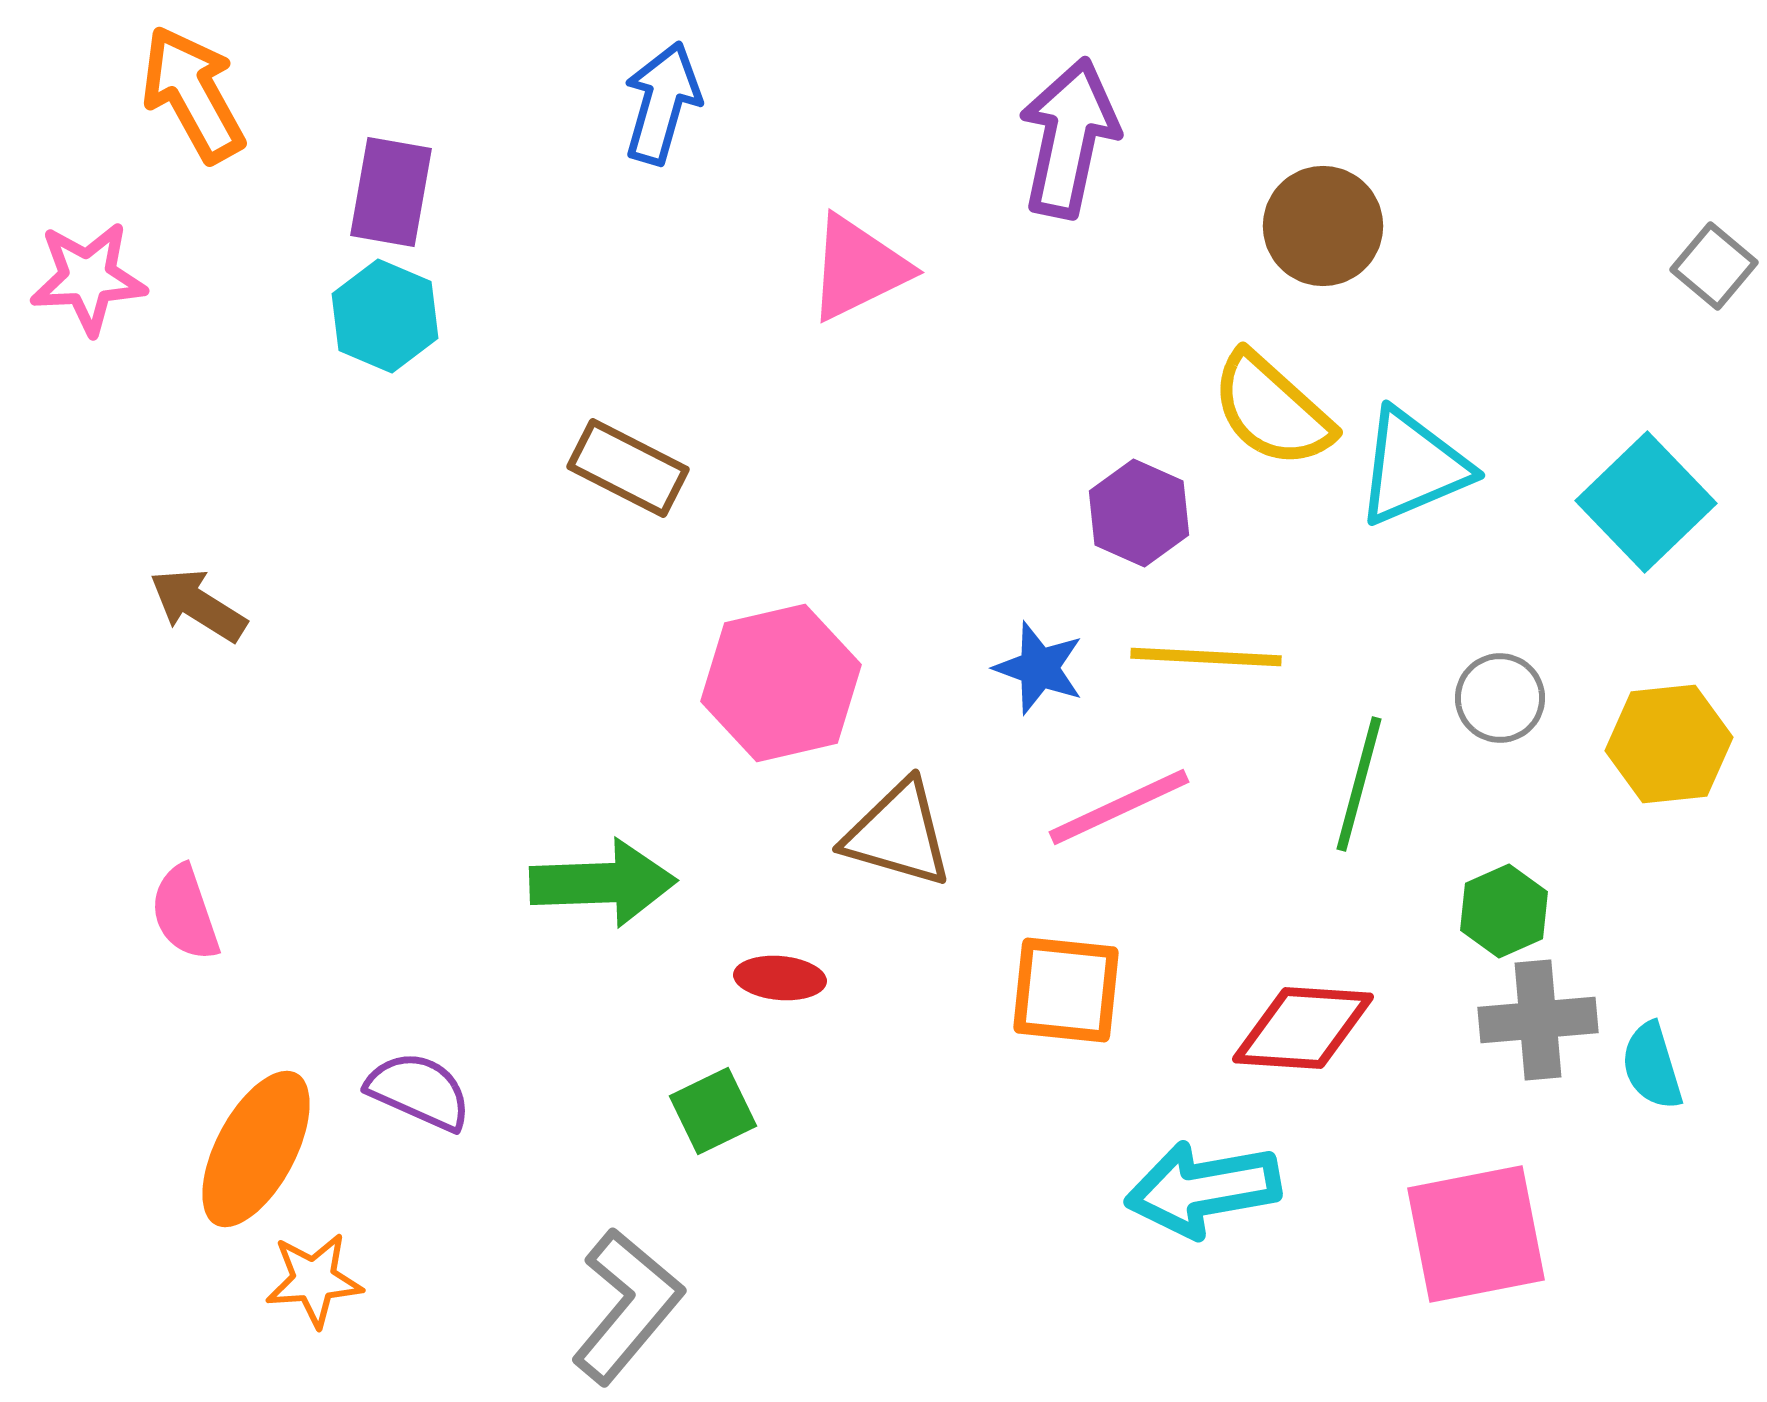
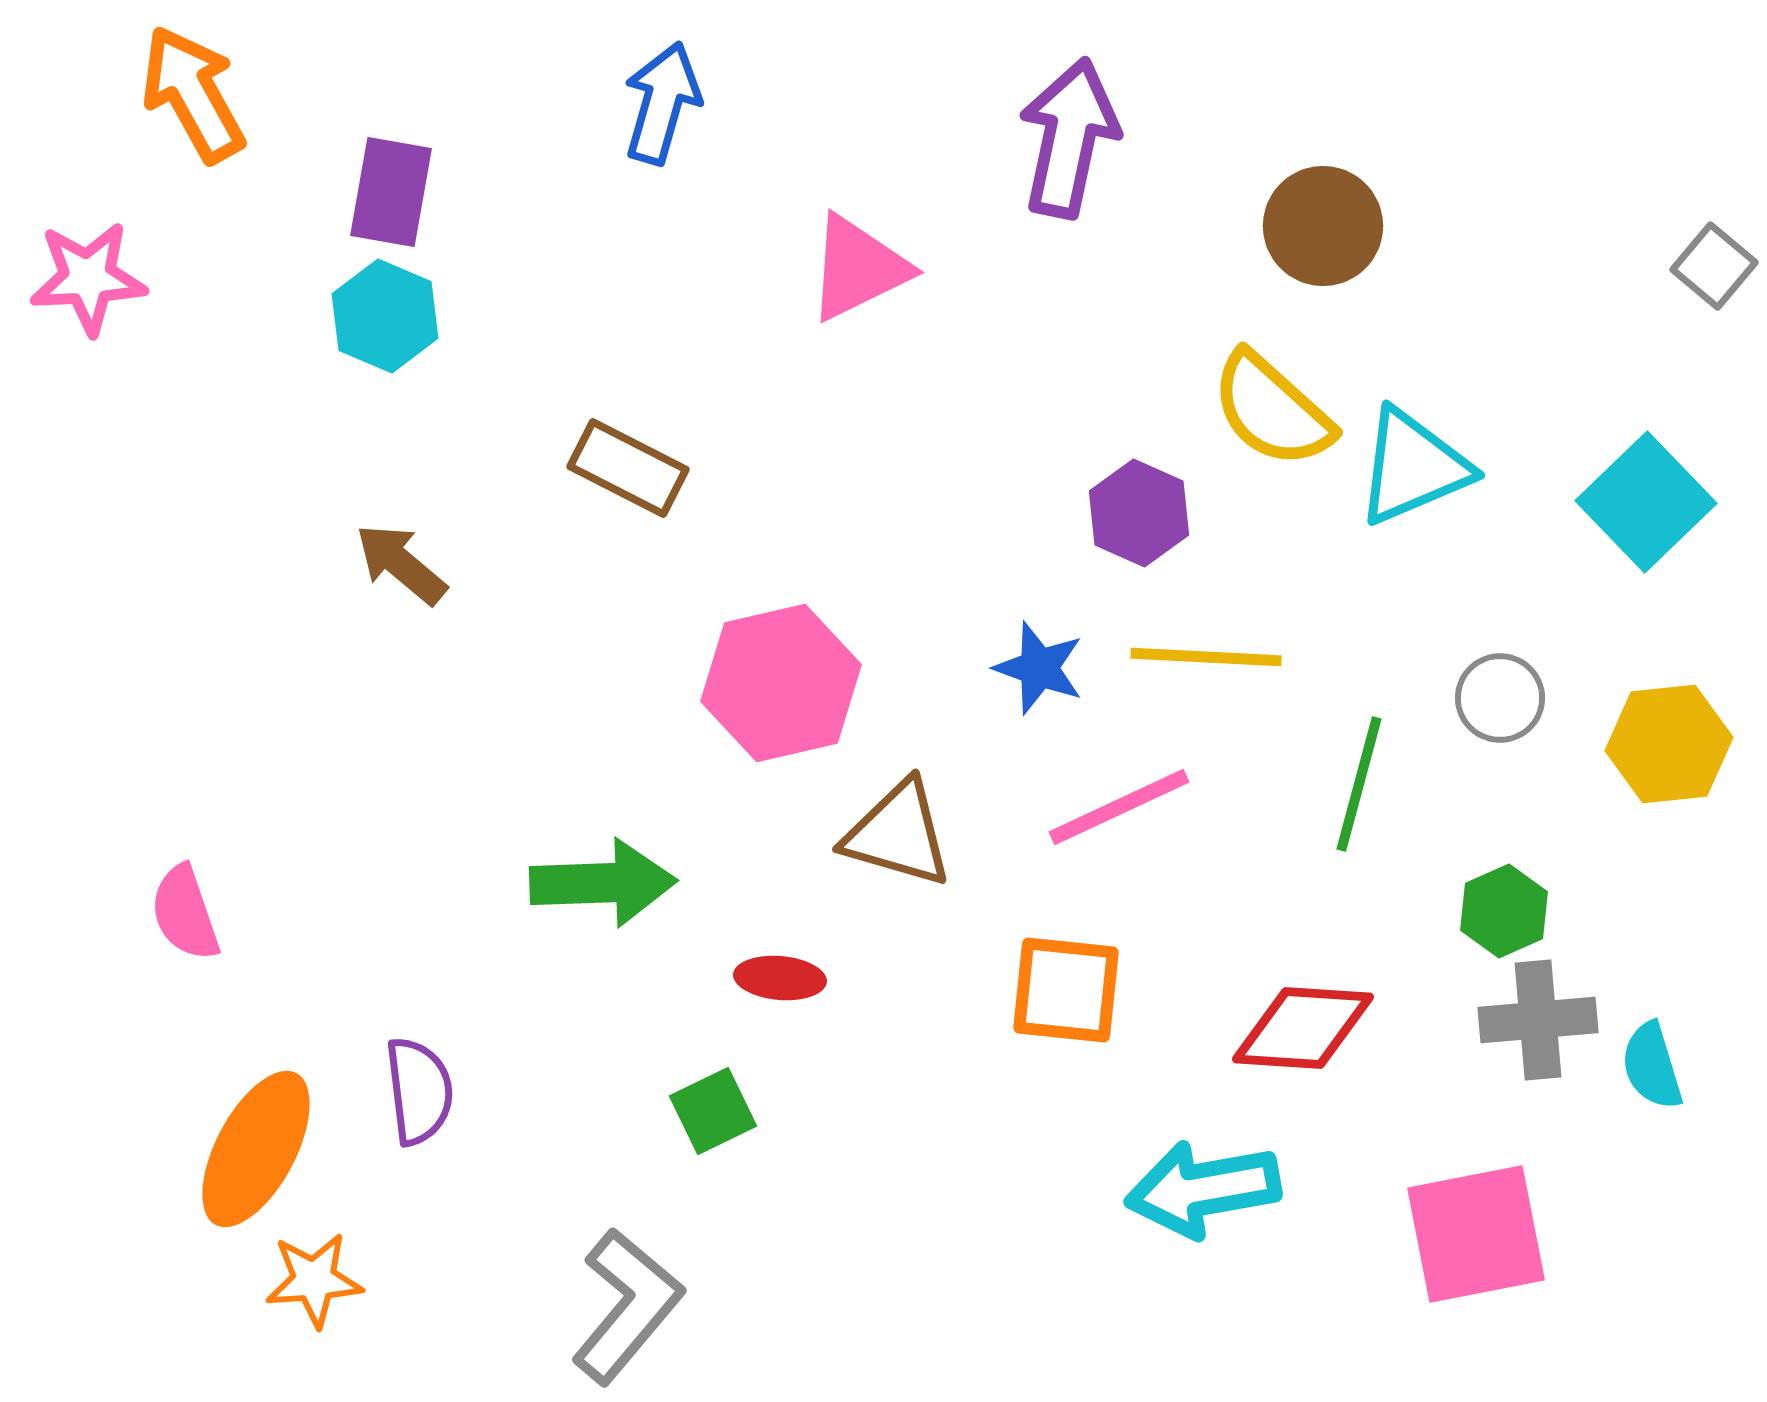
brown arrow: moved 203 px right, 41 px up; rotated 8 degrees clockwise
purple semicircle: rotated 59 degrees clockwise
